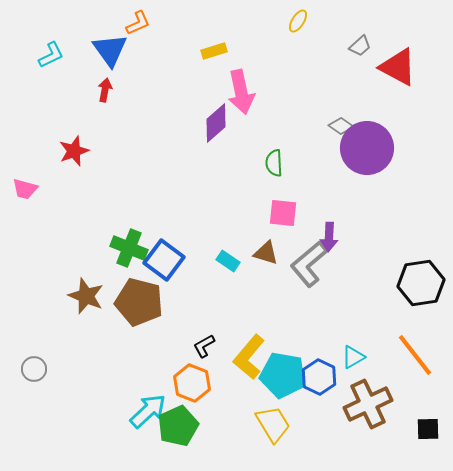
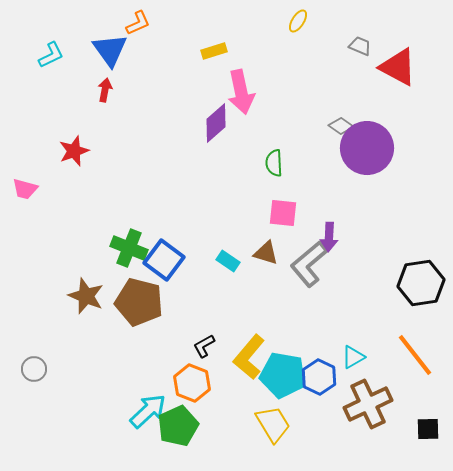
gray trapezoid: rotated 115 degrees counterclockwise
